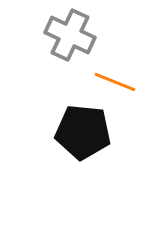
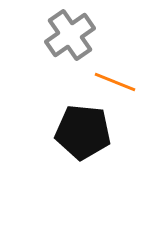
gray cross: rotated 30 degrees clockwise
